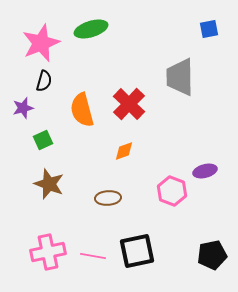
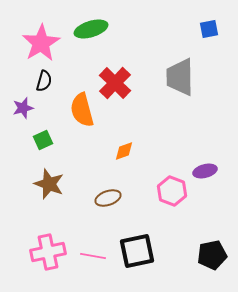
pink star: rotated 9 degrees counterclockwise
red cross: moved 14 px left, 21 px up
brown ellipse: rotated 15 degrees counterclockwise
